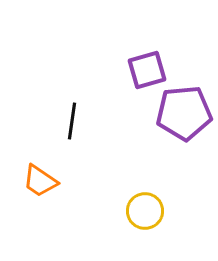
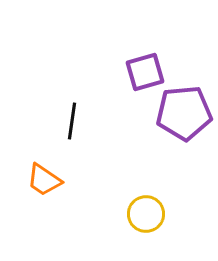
purple square: moved 2 px left, 2 px down
orange trapezoid: moved 4 px right, 1 px up
yellow circle: moved 1 px right, 3 px down
